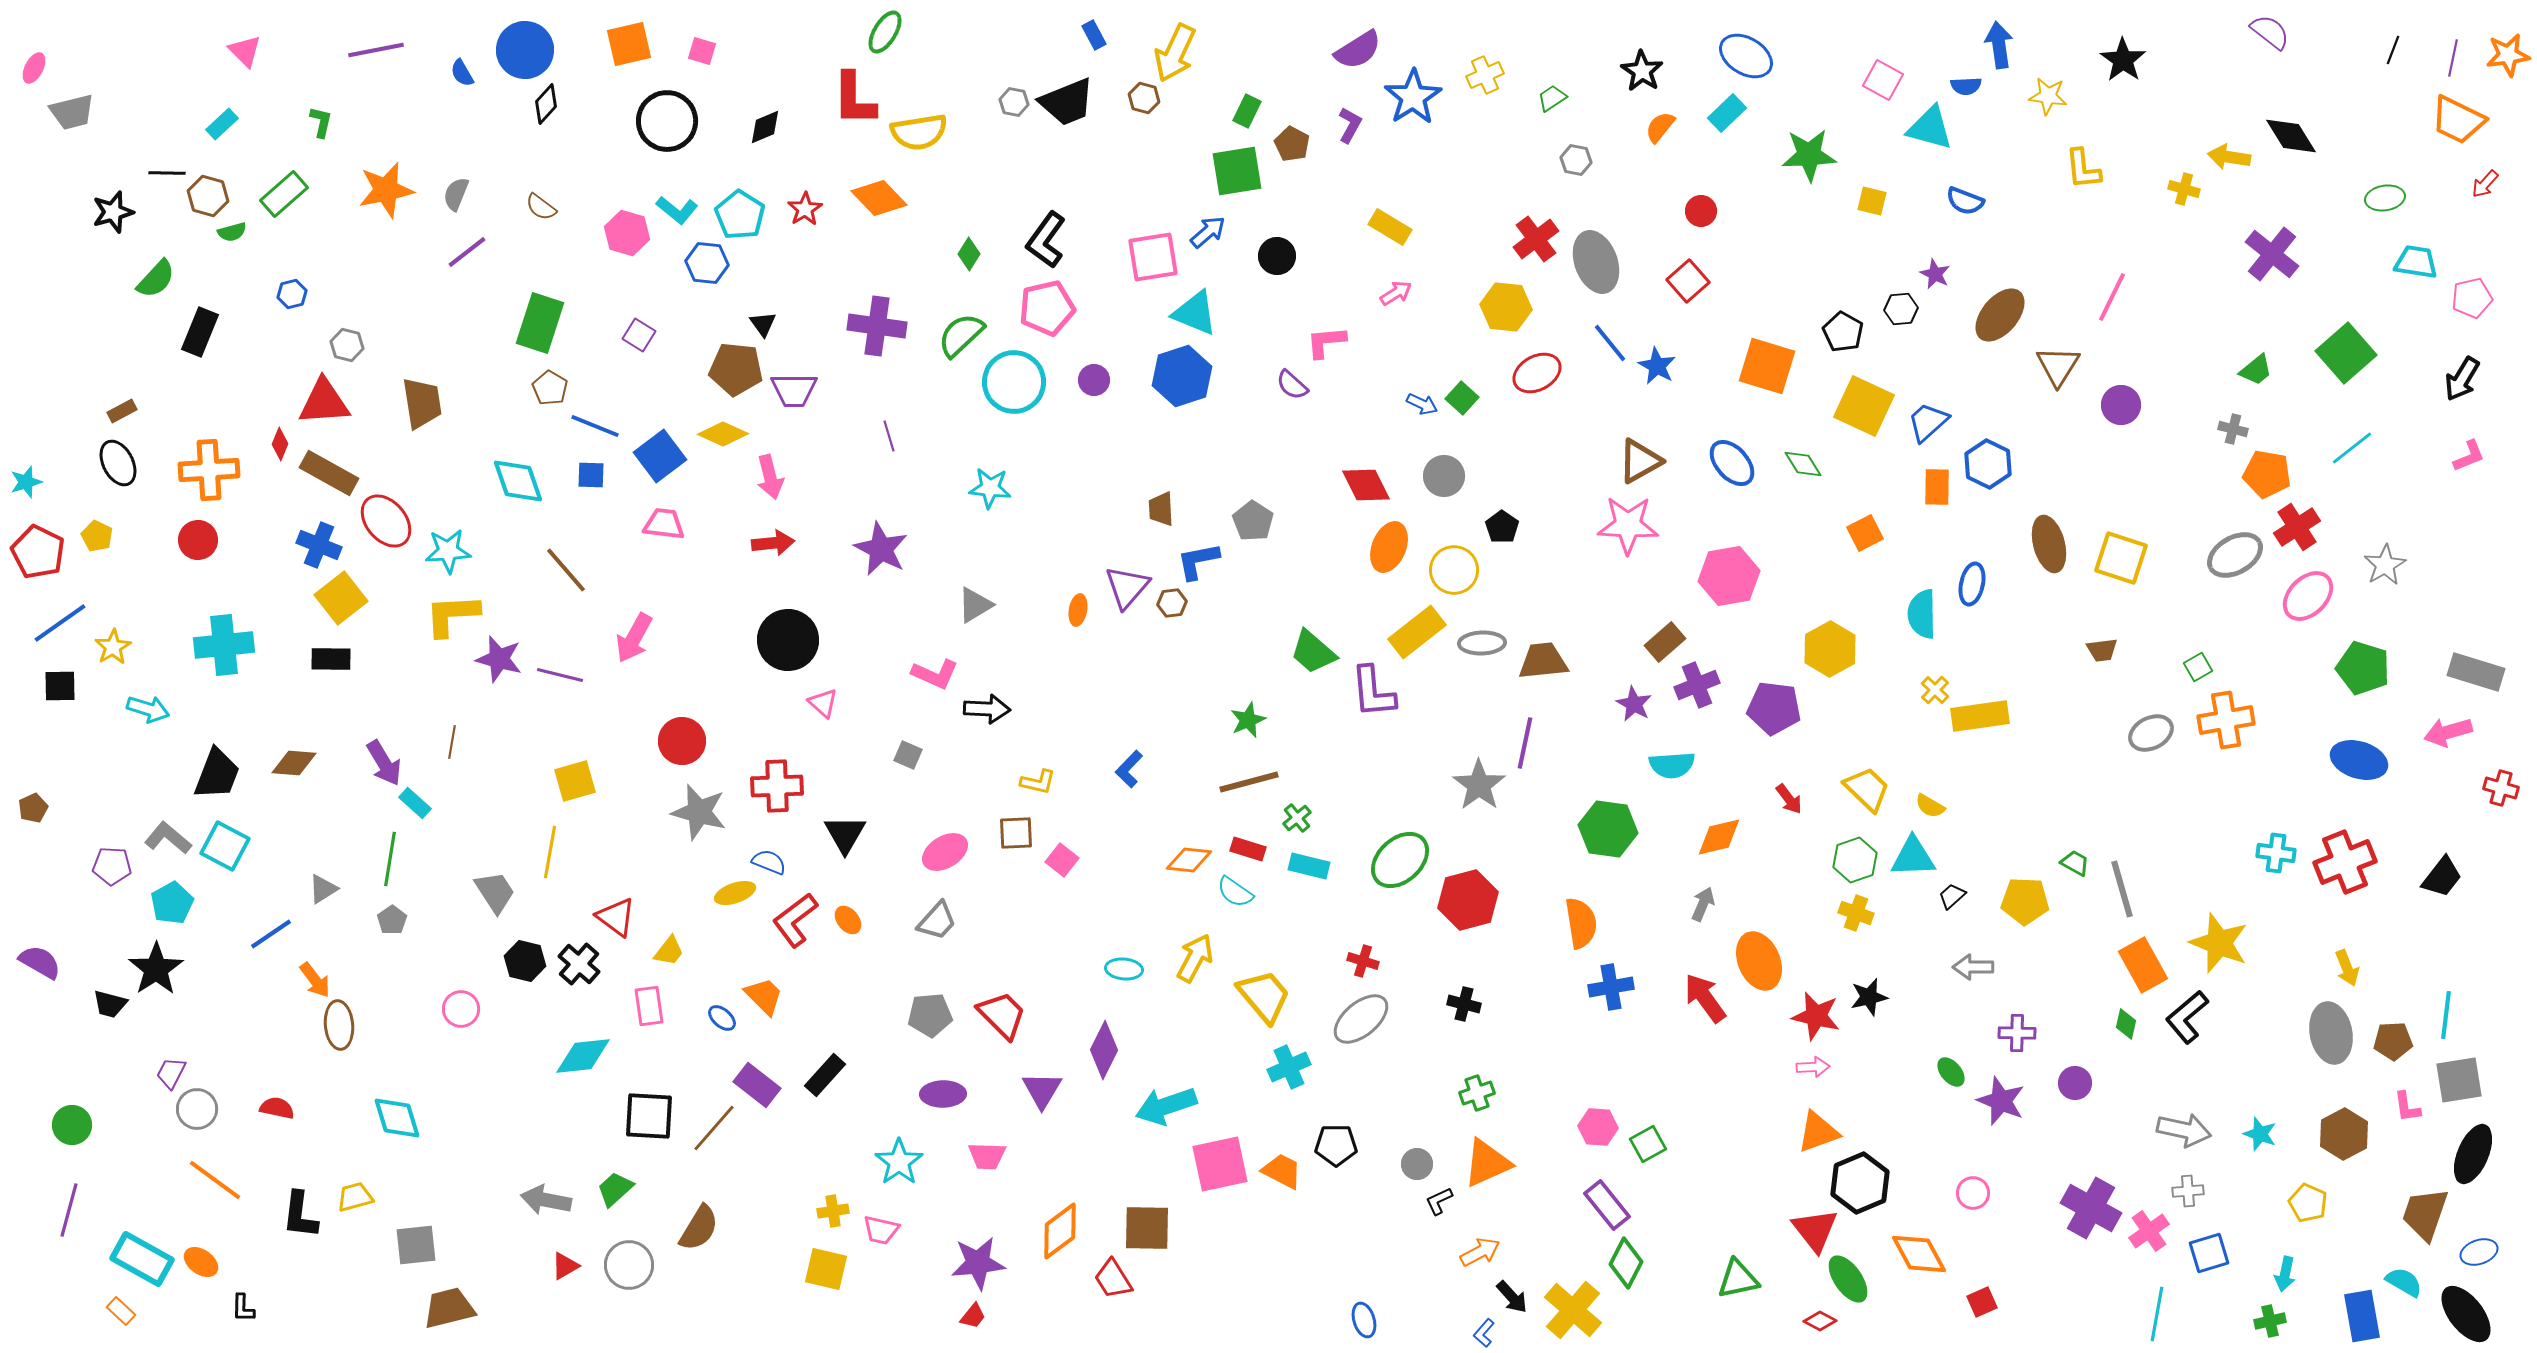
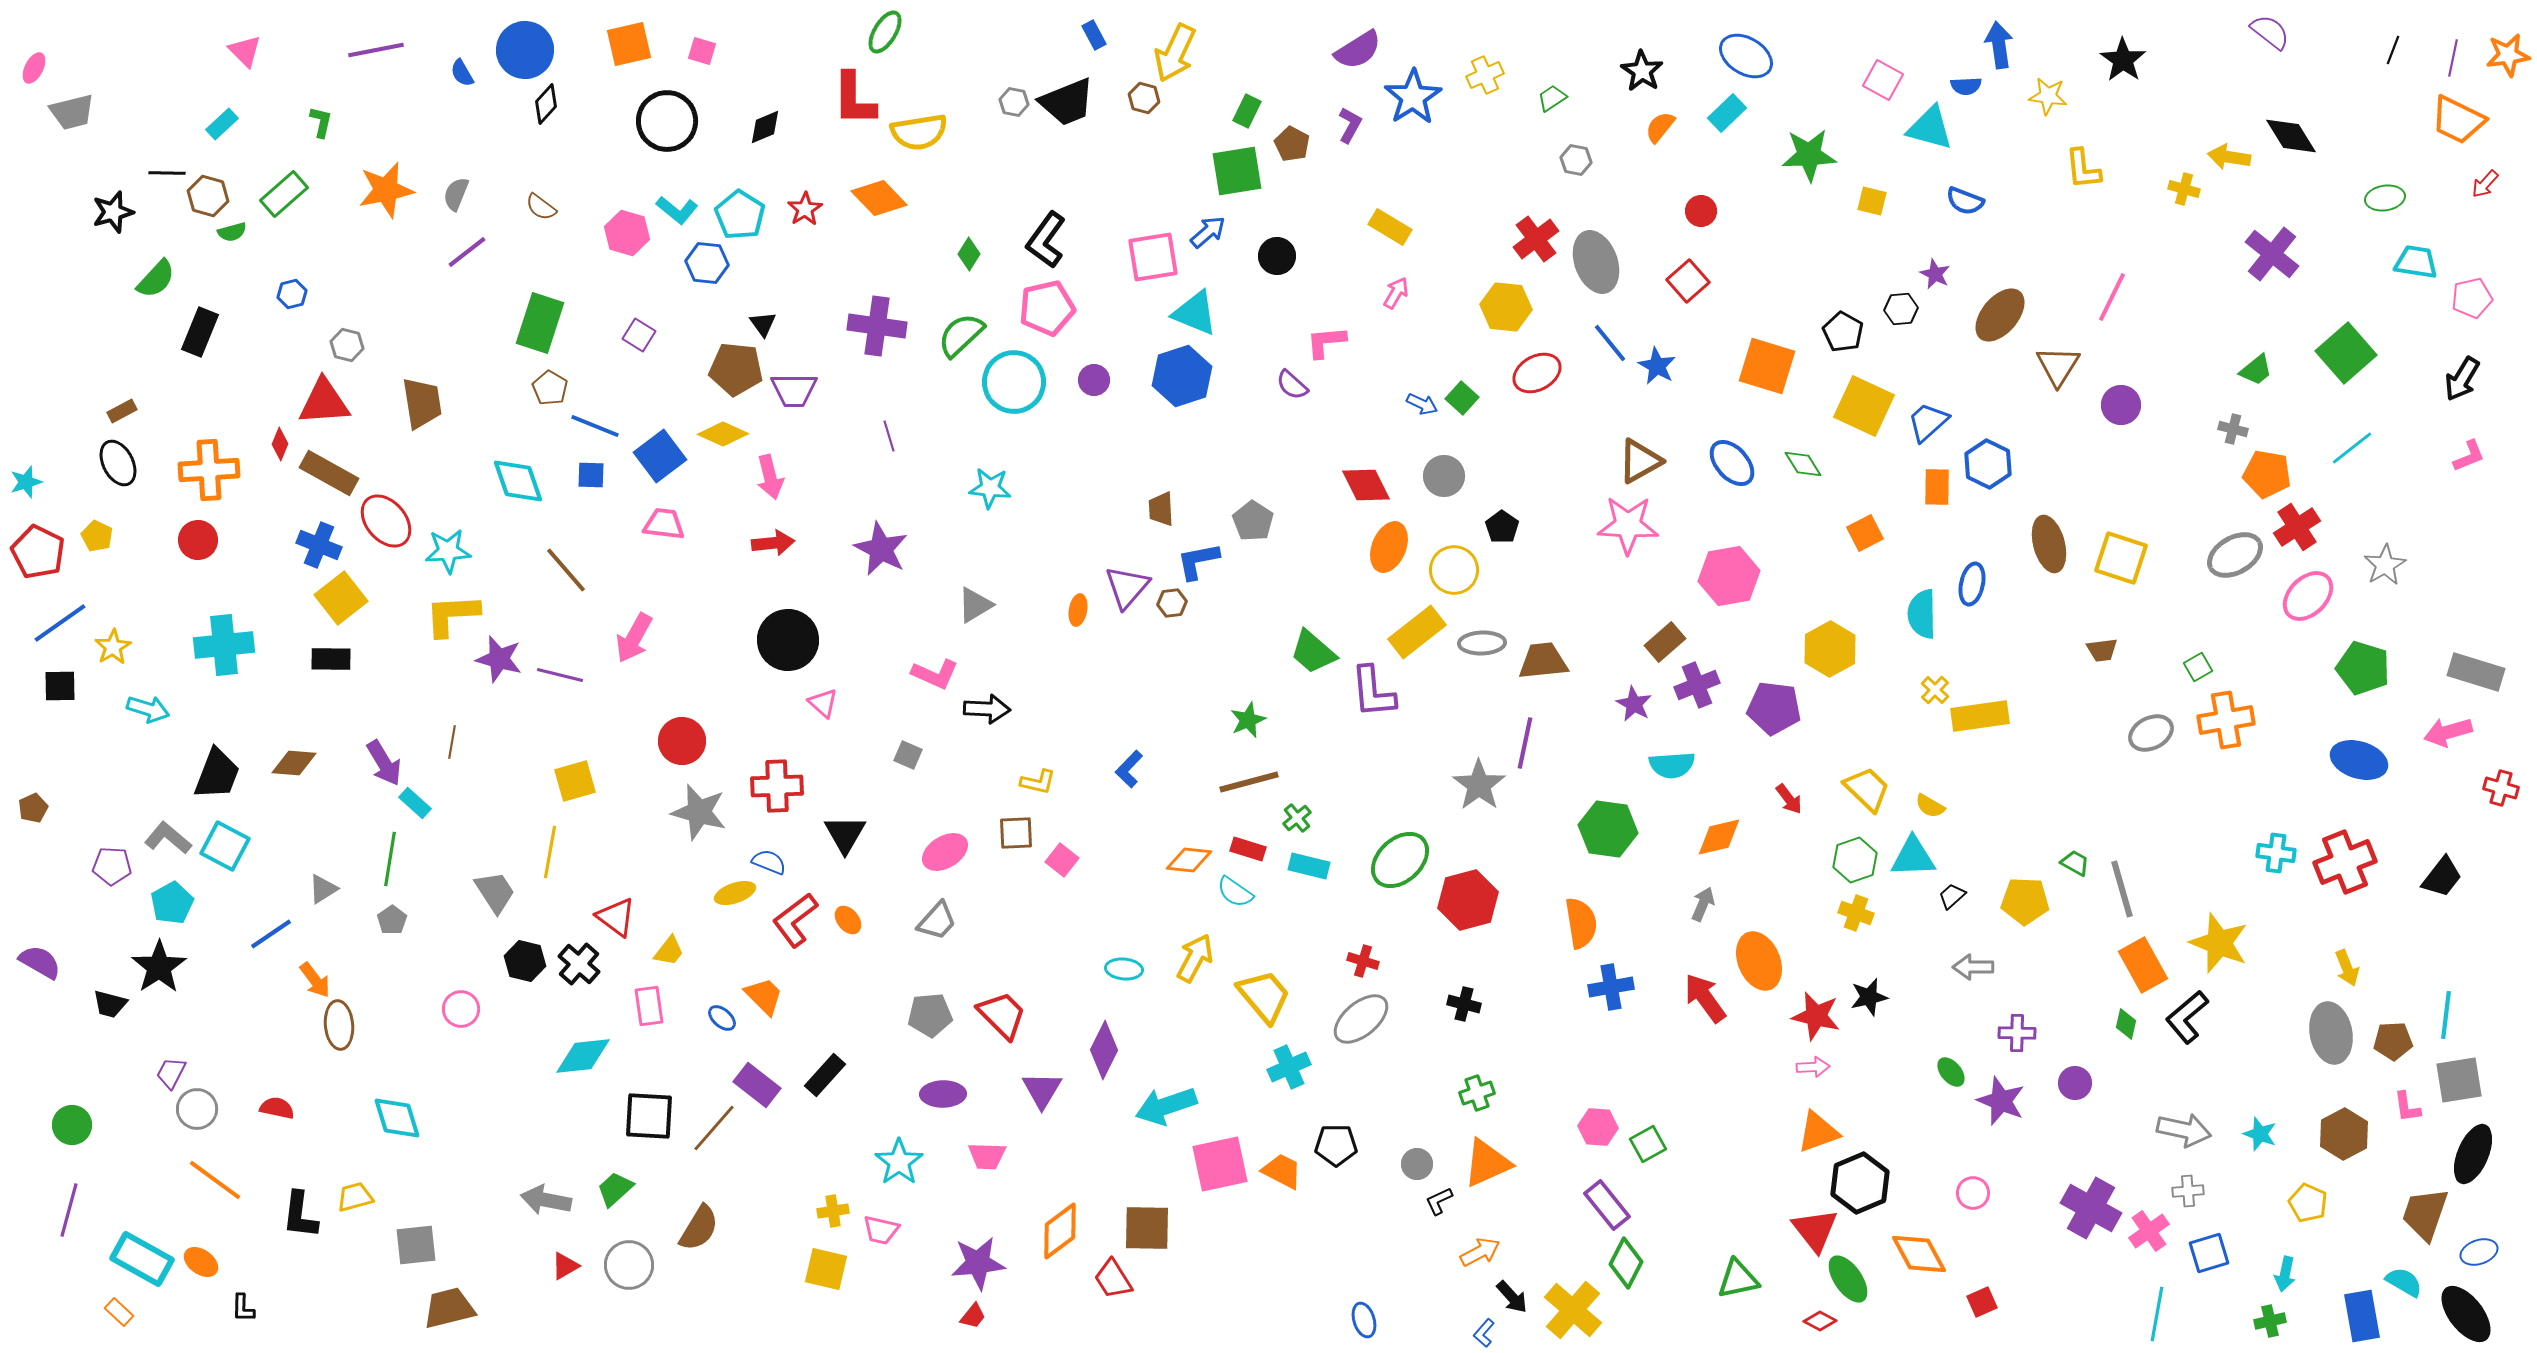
pink arrow at (1396, 293): rotated 28 degrees counterclockwise
black star at (156, 969): moved 3 px right, 2 px up
orange rectangle at (121, 1311): moved 2 px left, 1 px down
